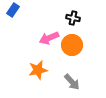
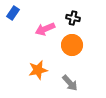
blue rectangle: moved 3 px down
pink arrow: moved 4 px left, 9 px up
gray arrow: moved 2 px left, 1 px down
